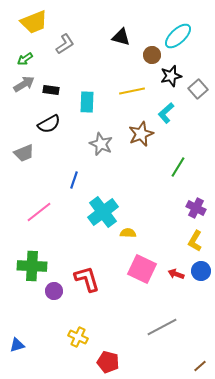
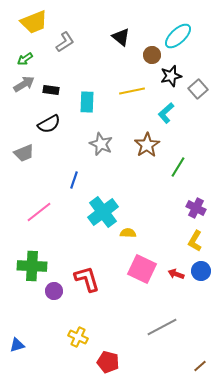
black triangle: rotated 24 degrees clockwise
gray L-shape: moved 2 px up
brown star: moved 6 px right, 11 px down; rotated 10 degrees counterclockwise
